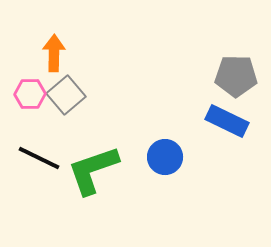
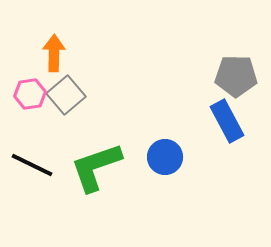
pink hexagon: rotated 8 degrees counterclockwise
blue rectangle: rotated 36 degrees clockwise
black line: moved 7 px left, 7 px down
green L-shape: moved 3 px right, 3 px up
